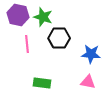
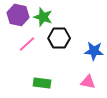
pink line: rotated 54 degrees clockwise
blue star: moved 3 px right, 3 px up
